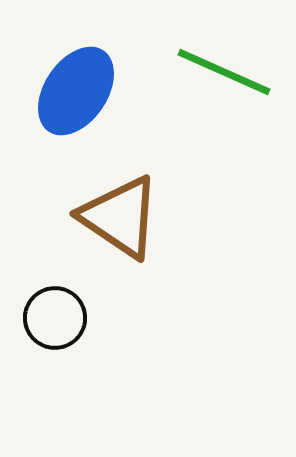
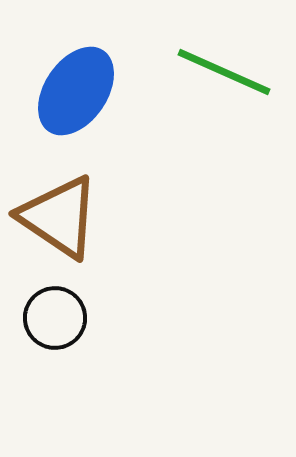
brown triangle: moved 61 px left
